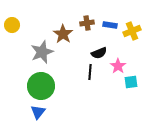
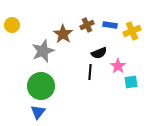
brown cross: moved 2 px down; rotated 16 degrees counterclockwise
gray star: moved 1 px right, 1 px up
